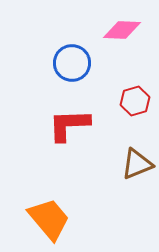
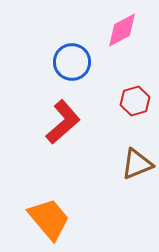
pink diamond: rotated 30 degrees counterclockwise
blue circle: moved 1 px up
red L-shape: moved 6 px left, 3 px up; rotated 141 degrees clockwise
